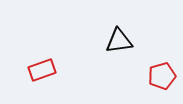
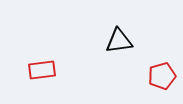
red rectangle: rotated 12 degrees clockwise
